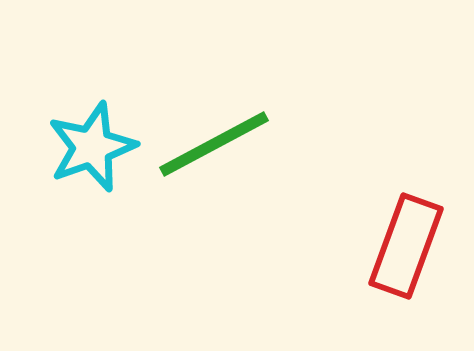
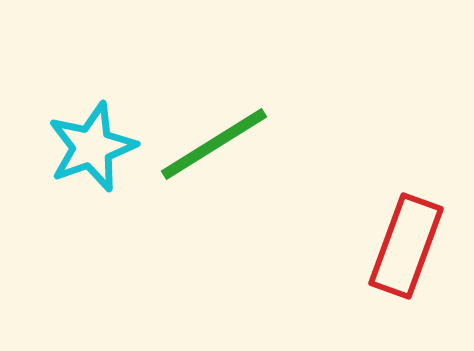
green line: rotated 4 degrees counterclockwise
